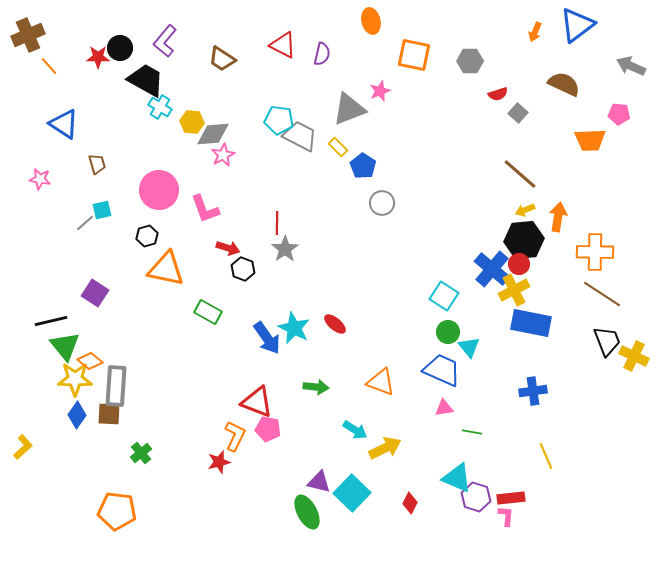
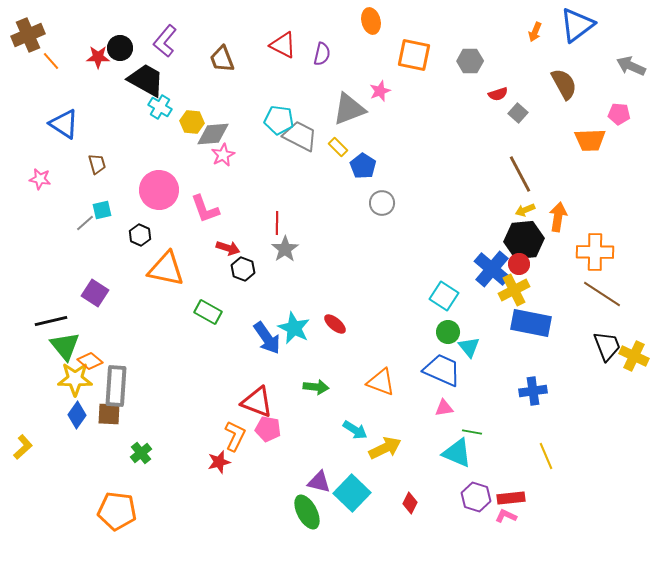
brown trapezoid at (222, 59): rotated 36 degrees clockwise
orange line at (49, 66): moved 2 px right, 5 px up
brown semicircle at (564, 84): rotated 36 degrees clockwise
brown line at (520, 174): rotated 21 degrees clockwise
black hexagon at (147, 236): moved 7 px left, 1 px up; rotated 20 degrees counterclockwise
black trapezoid at (607, 341): moved 5 px down
cyan triangle at (457, 478): moved 25 px up
pink L-shape at (506, 516): rotated 70 degrees counterclockwise
